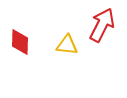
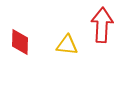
red arrow: rotated 24 degrees counterclockwise
